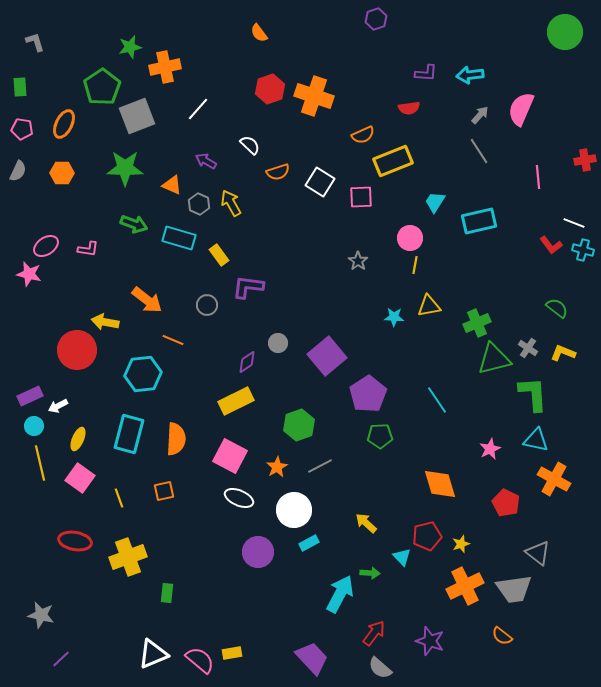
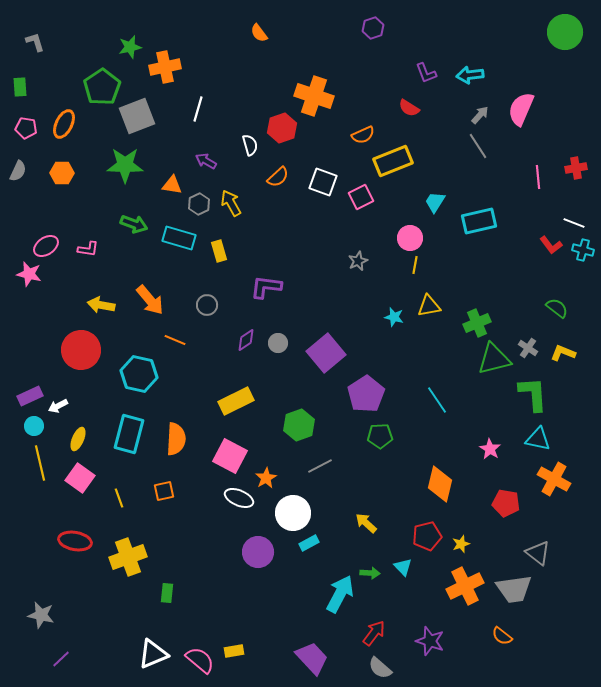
purple hexagon at (376, 19): moved 3 px left, 9 px down
purple L-shape at (426, 73): rotated 65 degrees clockwise
red hexagon at (270, 89): moved 12 px right, 39 px down
red semicircle at (409, 108): rotated 40 degrees clockwise
white line at (198, 109): rotated 25 degrees counterclockwise
pink pentagon at (22, 129): moved 4 px right, 1 px up
white semicircle at (250, 145): rotated 30 degrees clockwise
gray line at (479, 151): moved 1 px left, 5 px up
red cross at (585, 160): moved 9 px left, 8 px down
green star at (125, 168): moved 3 px up
orange semicircle at (278, 172): moved 5 px down; rotated 25 degrees counterclockwise
white square at (320, 182): moved 3 px right; rotated 12 degrees counterclockwise
orange triangle at (172, 185): rotated 15 degrees counterclockwise
pink square at (361, 197): rotated 25 degrees counterclockwise
gray hexagon at (199, 204): rotated 10 degrees clockwise
yellow rectangle at (219, 255): moved 4 px up; rotated 20 degrees clockwise
gray star at (358, 261): rotated 12 degrees clockwise
purple L-shape at (248, 287): moved 18 px right
orange arrow at (147, 300): moved 3 px right; rotated 12 degrees clockwise
cyan star at (394, 317): rotated 12 degrees clockwise
yellow arrow at (105, 322): moved 4 px left, 17 px up
orange line at (173, 340): moved 2 px right
red circle at (77, 350): moved 4 px right
purple square at (327, 356): moved 1 px left, 3 px up
purple diamond at (247, 362): moved 1 px left, 22 px up
cyan hexagon at (143, 374): moved 4 px left; rotated 18 degrees clockwise
purple pentagon at (368, 394): moved 2 px left
cyan triangle at (536, 440): moved 2 px right, 1 px up
pink star at (490, 449): rotated 15 degrees counterclockwise
orange star at (277, 467): moved 11 px left, 11 px down
orange diamond at (440, 484): rotated 30 degrees clockwise
red pentagon at (506, 503): rotated 16 degrees counterclockwise
white circle at (294, 510): moved 1 px left, 3 px down
cyan triangle at (402, 557): moved 1 px right, 10 px down
yellow rectangle at (232, 653): moved 2 px right, 2 px up
